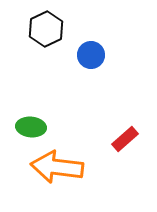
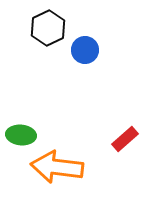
black hexagon: moved 2 px right, 1 px up
blue circle: moved 6 px left, 5 px up
green ellipse: moved 10 px left, 8 px down
